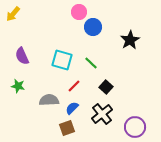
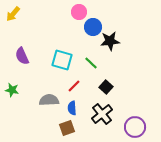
black star: moved 20 px left, 1 px down; rotated 24 degrees clockwise
green star: moved 6 px left, 4 px down
blue semicircle: rotated 48 degrees counterclockwise
